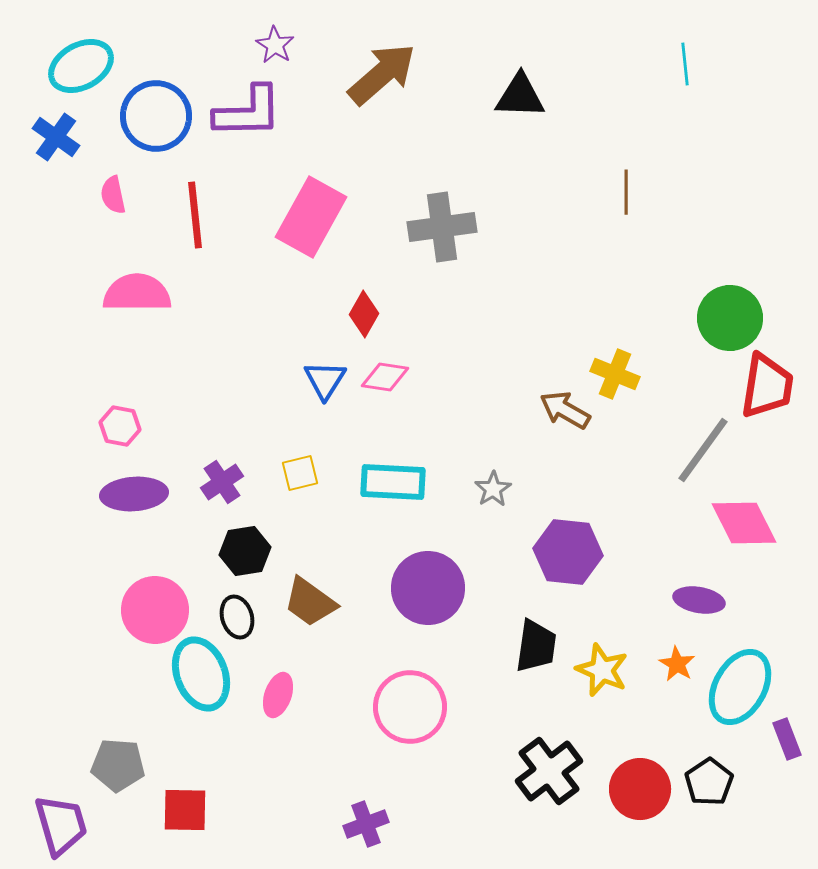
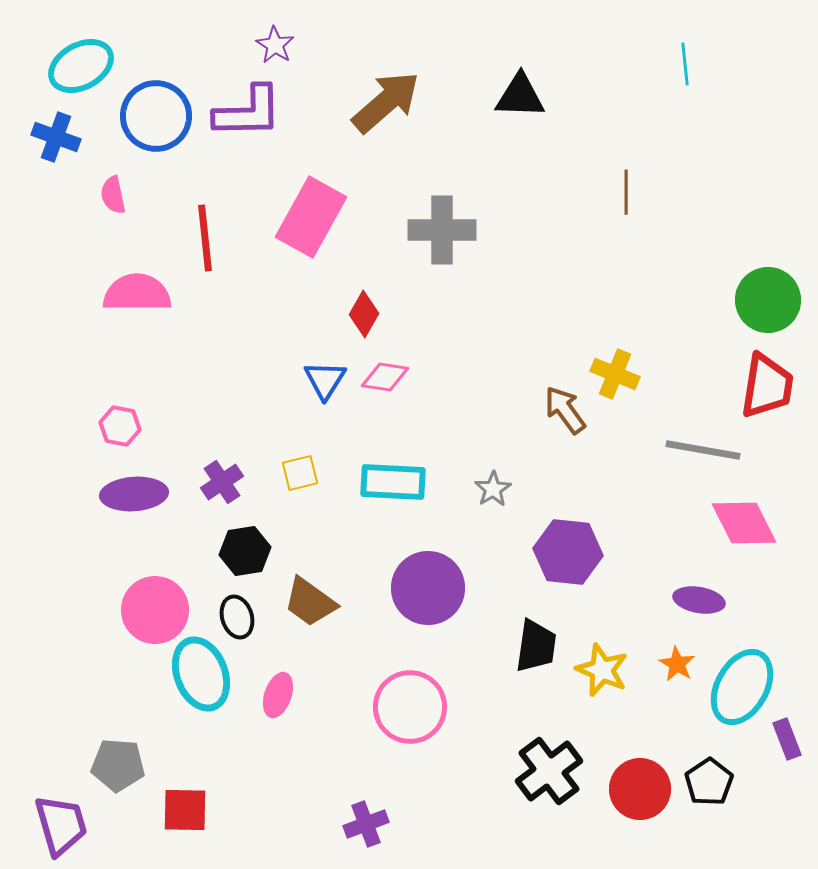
brown arrow at (382, 74): moved 4 px right, 28 px down
blue cross at (56, 137): rotated 15 degrees counterclockwise
red line at (195, 215): moved 10 px right, 23 px down
gray cross at (442, 227): moved 3 px down; rotated 8 degrees clockwise
green circle at (730, 318): moved 38 px right, 18 px up
brown arrow at (565, 410): rotated 24 degrees clockwise
gray line at (703, 450): rotated 64 degrees clockwise
cyan ellipse at (740, 687): moved 2 px right
